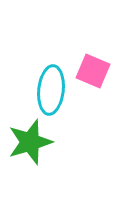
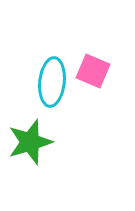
cyan ellipse: moved 1 px right, 8 px up
